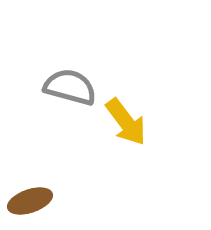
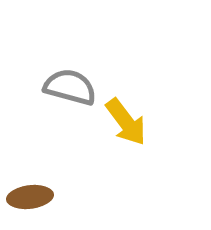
brown ellipse: moved 4 px up; rotated 12 degrees clockwise
